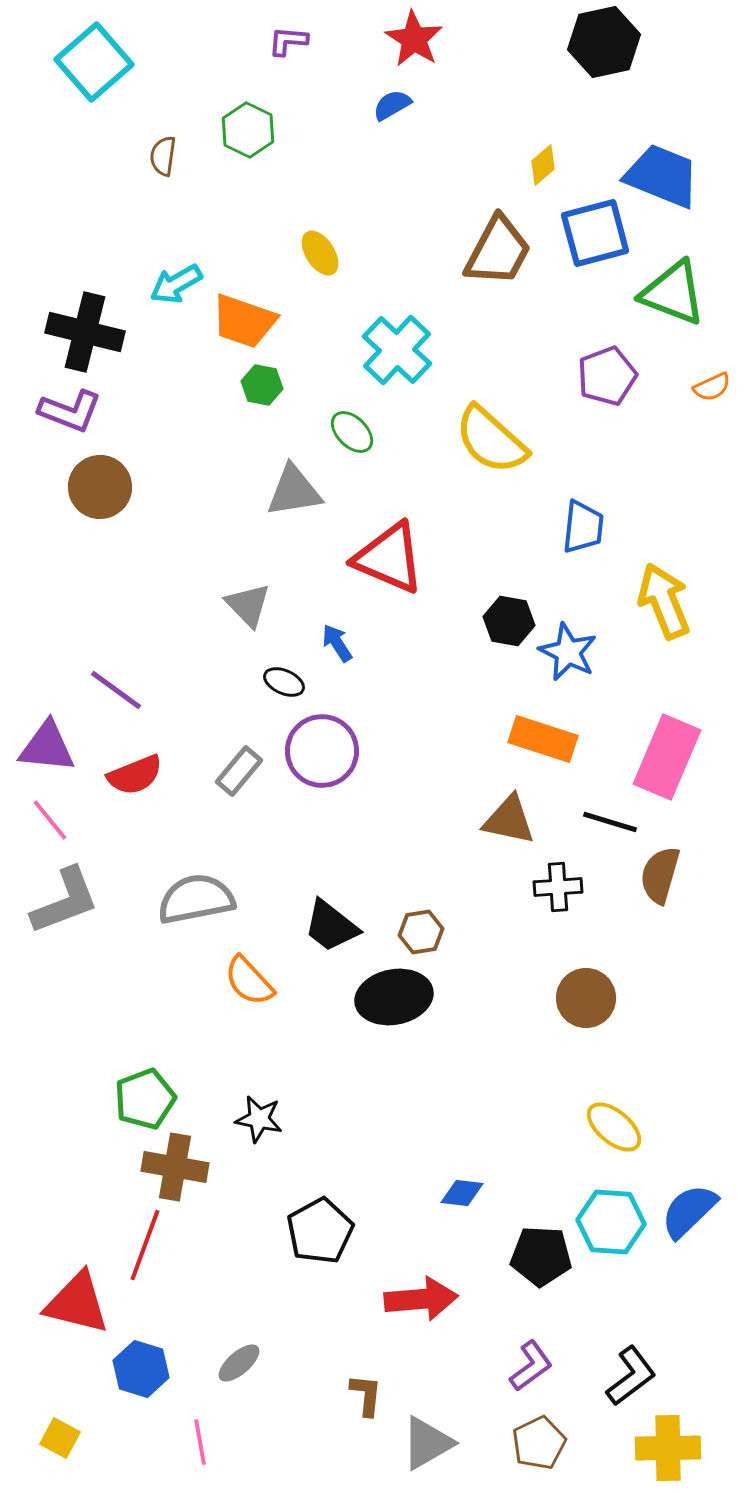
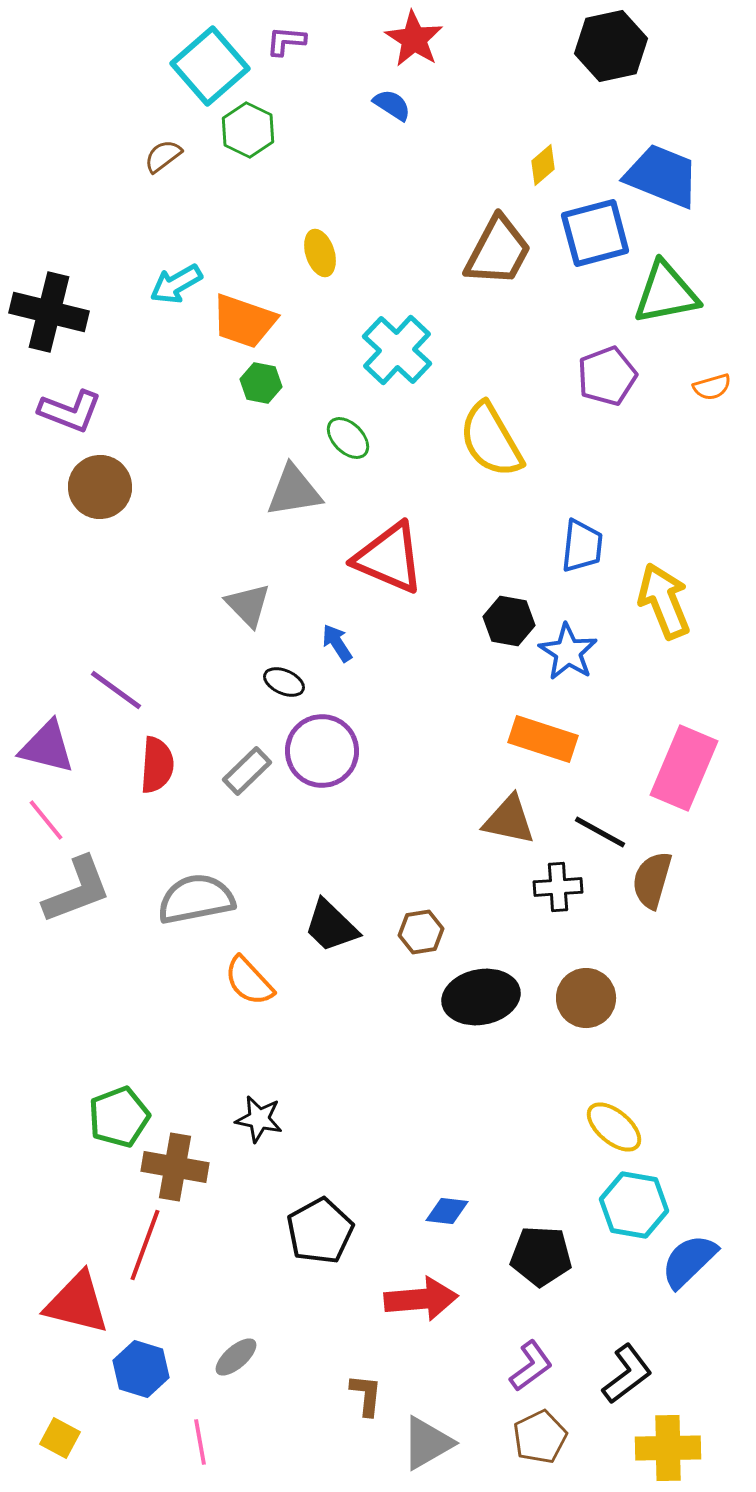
purple L-shape at (288, 41): moved 2 px left
black hexagon at (604, 42): moved 7 px right, 4 px down
cyan square at (94, 62): moved 116 px right, 4 px down
blue semicircle at (392, 105): rotated 63 degrees clockwise
brown semicircle at (163, 156): rotated 45 degrees clockwise
yellow ellipse at (320, 253): rotated 15 degrees clockwise
green triangle at (673, 293): moved 7 px left; rotated 32 degrees counterclockwise
black cross at (85, 332): moved 36 px left, 20 px up
green hexagon at (262, 385): moved 1 px left, 2 px up
orange semicircle at (712, 387): rotated 9 degrees clockwise
green ellipse at (352, 432): moved 4 px left, 6 px down
yellow semicircle at (491, 440): rotated 18 degrees clockwise
blue trapezoid at (583, 527): moved 1 px left, 19 px down
blue star at (568, 652): rotated 6 degrees clockwise
purple triangle at (47, 747): rotated 8 degrees clockwise
pink rectangle at (667, 757): moved 17 px right, 11 px down
gray rectangle at (239, 771): moved 8 px right; rotated 6 degrees clockwise
red semicircle at (135, 775): moved 22 px right, 10 px up; rotated 64 degrees counterclockwise
pink line at (50, 820): moved 4 px left
black line at (610, 822): moved 10 px left, 10 px down; rotated 12 degrees clockwise
brown semicircle at (660, 875): moved 8 px left, 5 px down
gray L-shape at (65, 901): moved 12 px right, 11 px up
black trapezoid at (331, 926): rotated 6 degrees clockwise
black ellipse at (394, 997): moved 87 px right
green pentagon at (145, 1099): moved 26 px left, 18 px down
blue diamond at (462, 1193): moved 15 px left, 18 px down
blue semicircle at (689, 1211): moved 50 px down
cyan hexagon at (611, 1222): moved 23 px right, 17 px up; rotated 6 degrees clockwise
gray ellipse at (239, 1363): moved 3 px left, 6 px up
black L-shape at (631, 1376): moved 4 px left, 2 px up
brown pentagon at (539, 1443): moved 1 px right, 6 px up
